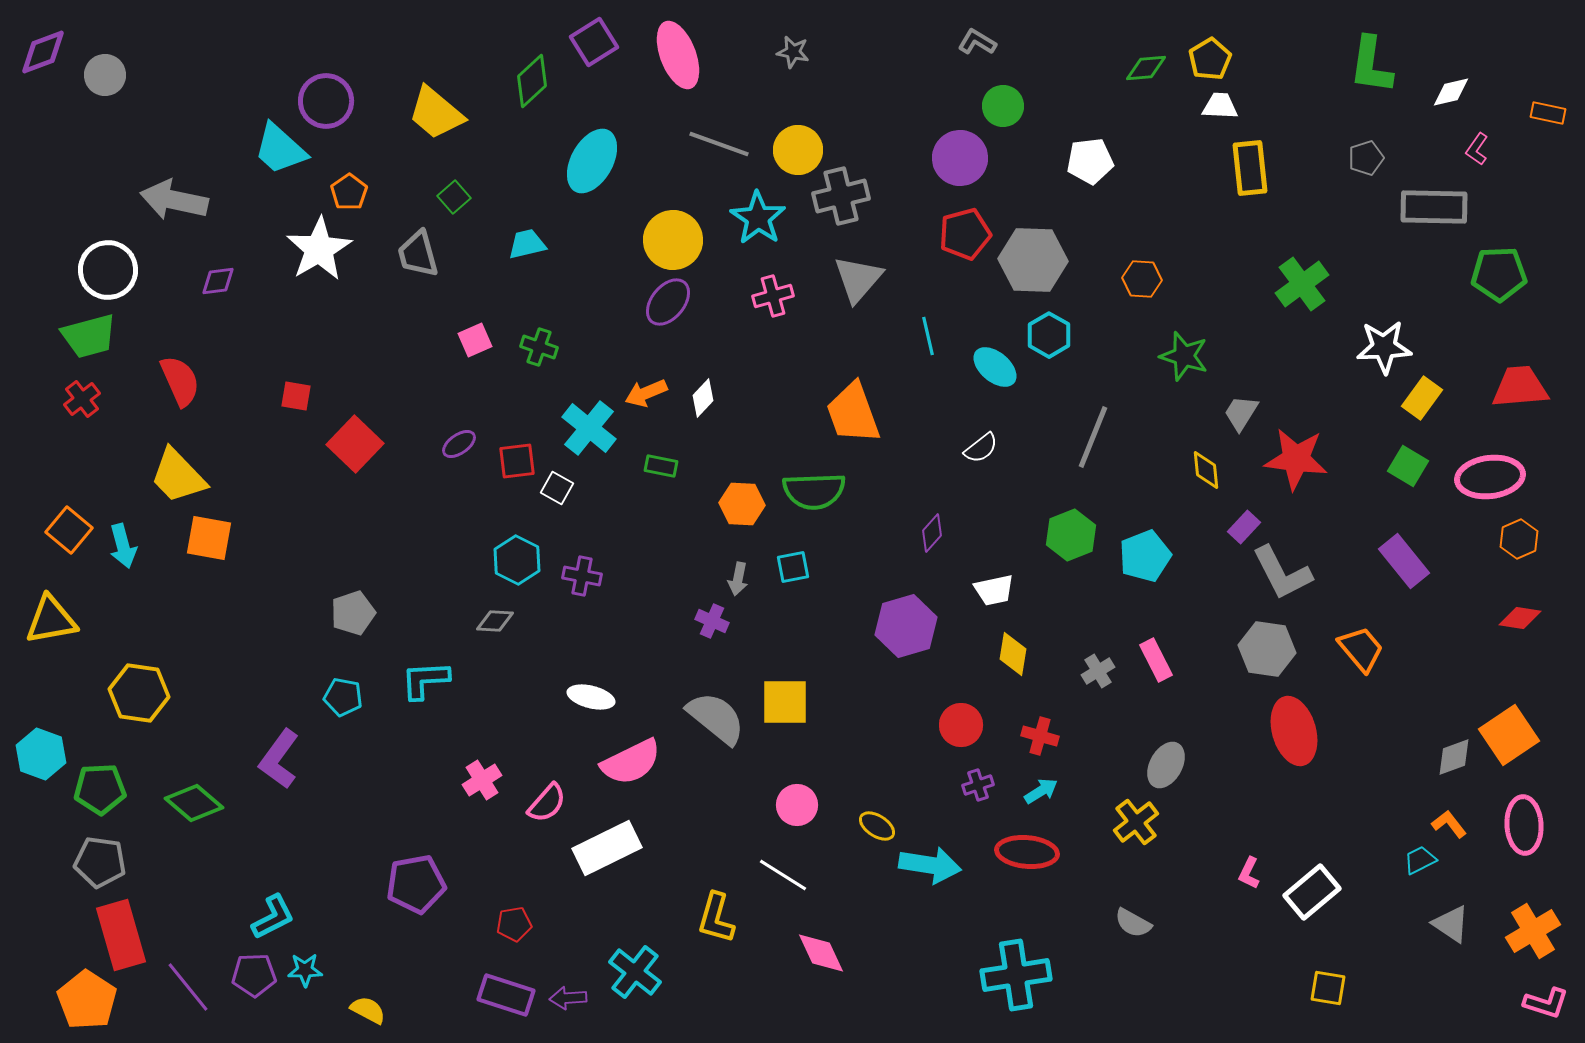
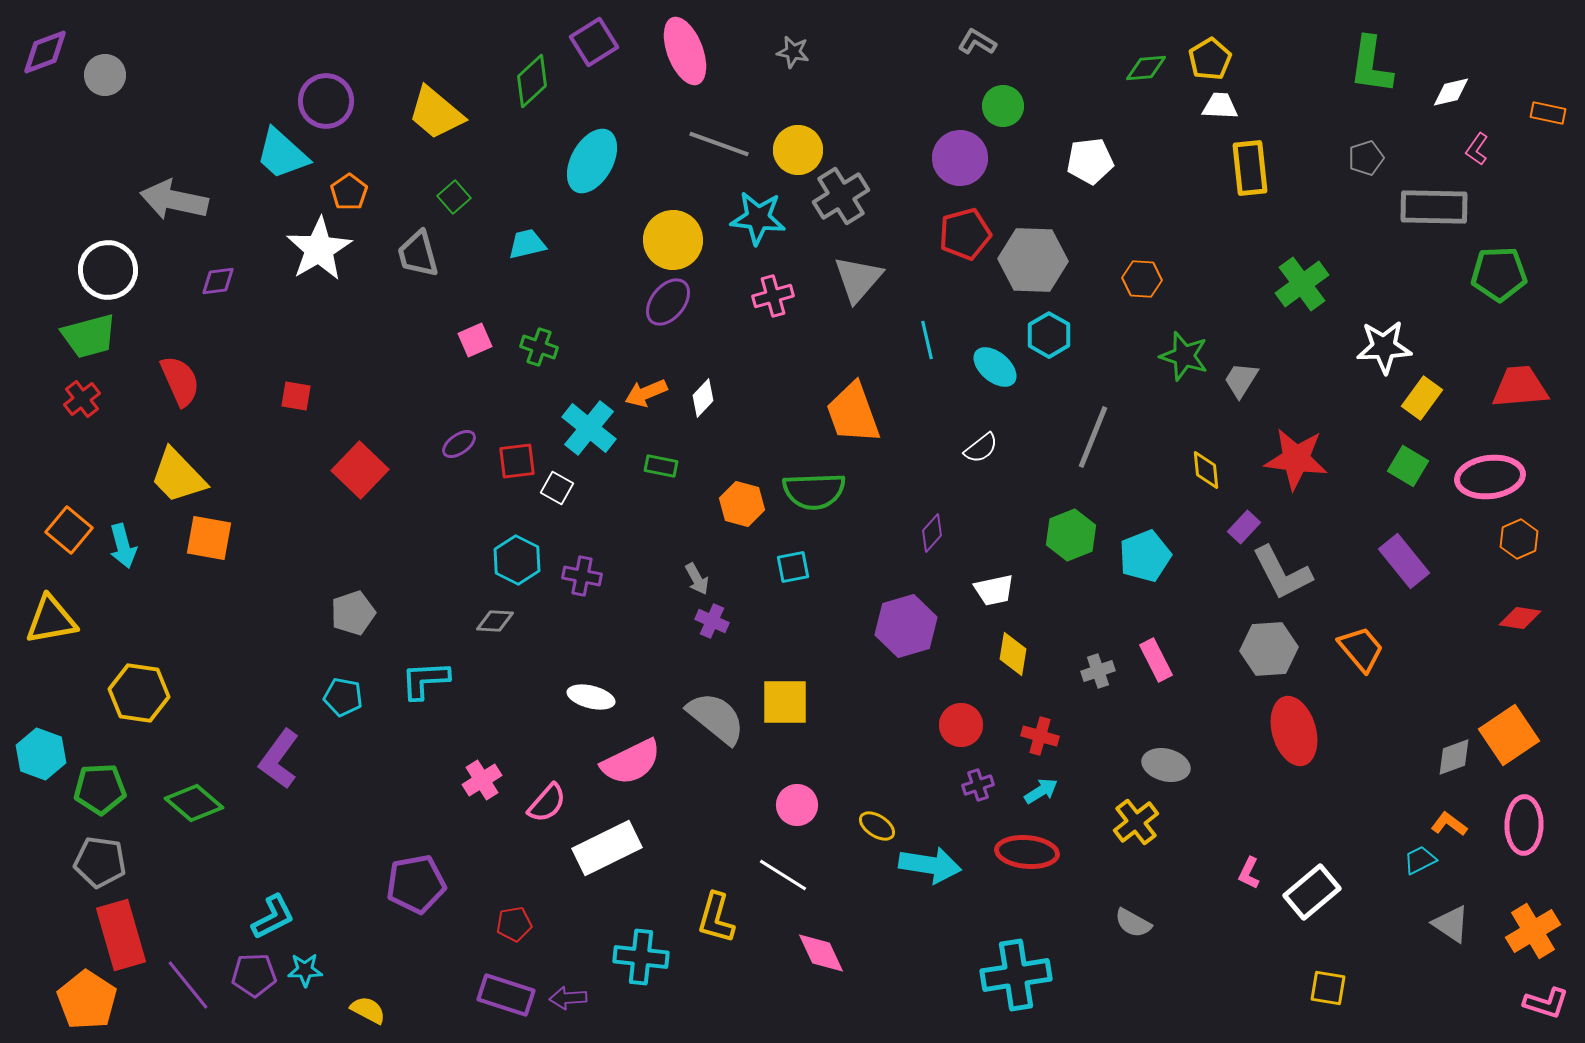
purple diamond at (43, 52): moved 2 px right
pink ellipse at (678, 55): moved 7 px right, 4 px up
cyan trapezoid at (280, 149): moved 2 px right, 5 px down
gray cross at (841, 196): rotated 18 degrees counterclockwise
cyan star at (758, 218): rotated 28 degrees counterclockwise
cyan line at (928, 336): moved 1 px left, 4 px down
gray trapezoid at (1241, 413): moved 33 px up
red square at (355, 444): moved 5 px right, 26 px down
orange hexagon at (742, 504): rotated 12 degrees clockwise
gray arrow at (738, 579): moved 41 px left; rotated 40 degrees counterclockwise
gray hexagon at (1267, 649): moved 2 px right; rotated 12 degrees counterclockwise
gray cross at (1098, 671): rotated 12 degrees clockwise
gray ellipse at (1166, 765): rotated 75 degrees clockwise
orange L-shape at (1449, 824): rotated 15 degrees counterclockwise
pink ellipse at (1524, 825): rotated 4 degrees clockwise
cyan cross at (635, 972): moved 6 px right, 15 px up; rotated 32 degrees counterclockwise
purple line at (188, 987): moved 2 px up
